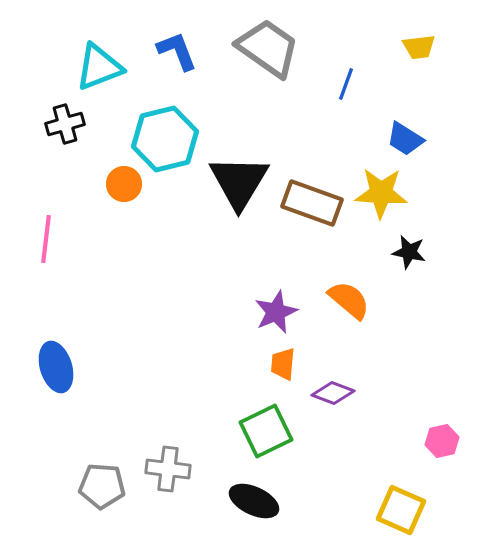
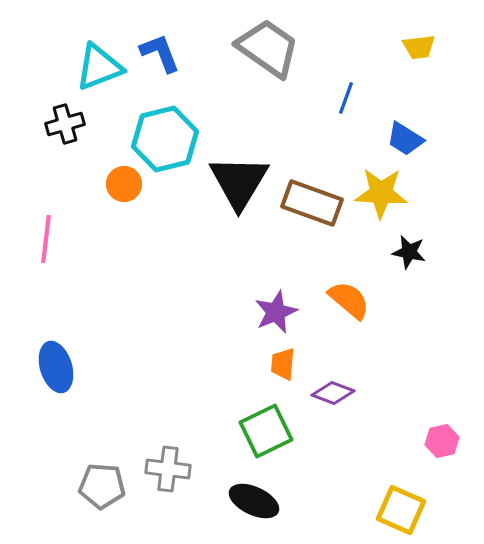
blue L-shape: moved 17 px left, 2 px down
blue line: moved 14 px down
